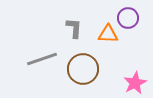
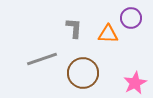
purple circle: moved 3 px right
brown circle: moved 4 px down
